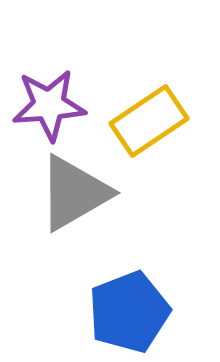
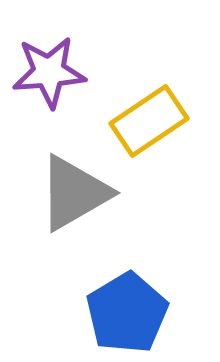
purple star: moved 33 px up
blue pentagon: moved 2 px left, 1 px down; rotated 10 degrees counterclockwise
